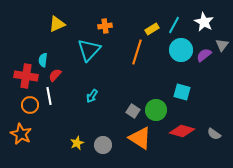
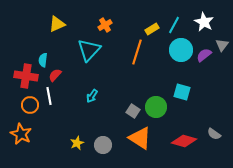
orange cross: moved 1 px up; rotated 24 degrees counterclockwise
green circle: moved 3 px up
red diamond: moved 2 px right, 10 px down
